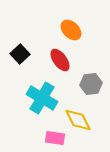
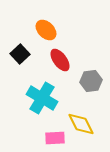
orange ellipse: moved 25 px left
gray hexagon: moved 3 px up
yellow diamond: moved 3 px right, 4 px down
pink rectangle: rotated 12 degrees counterclockwise
